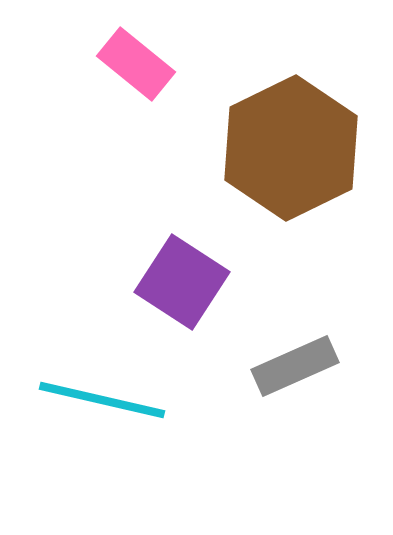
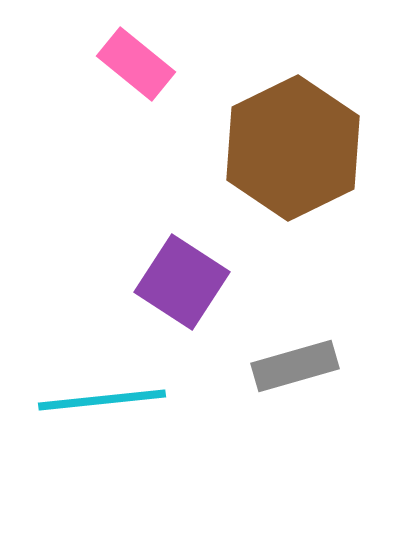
brown hexagon: moved 2 px right
gray rectangle: rotated 8 degrees clockwise
cyan line: rotated 19 degrees counterclockwise
